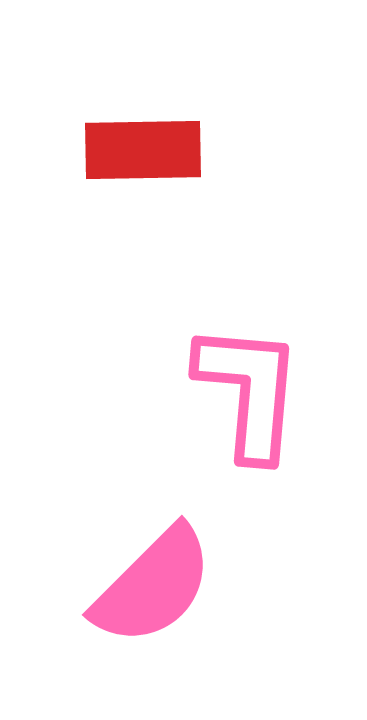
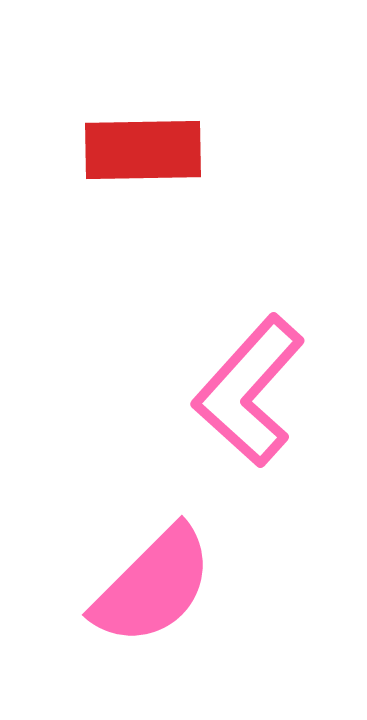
pink L-shape: rotated 143 degrees counterclockwise
